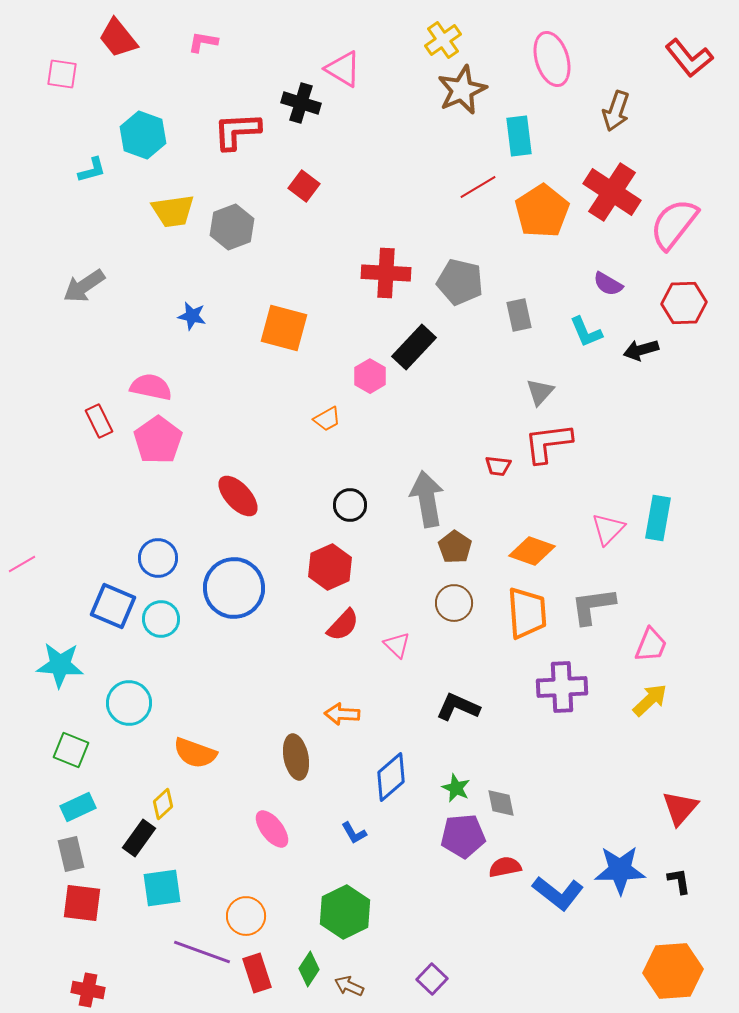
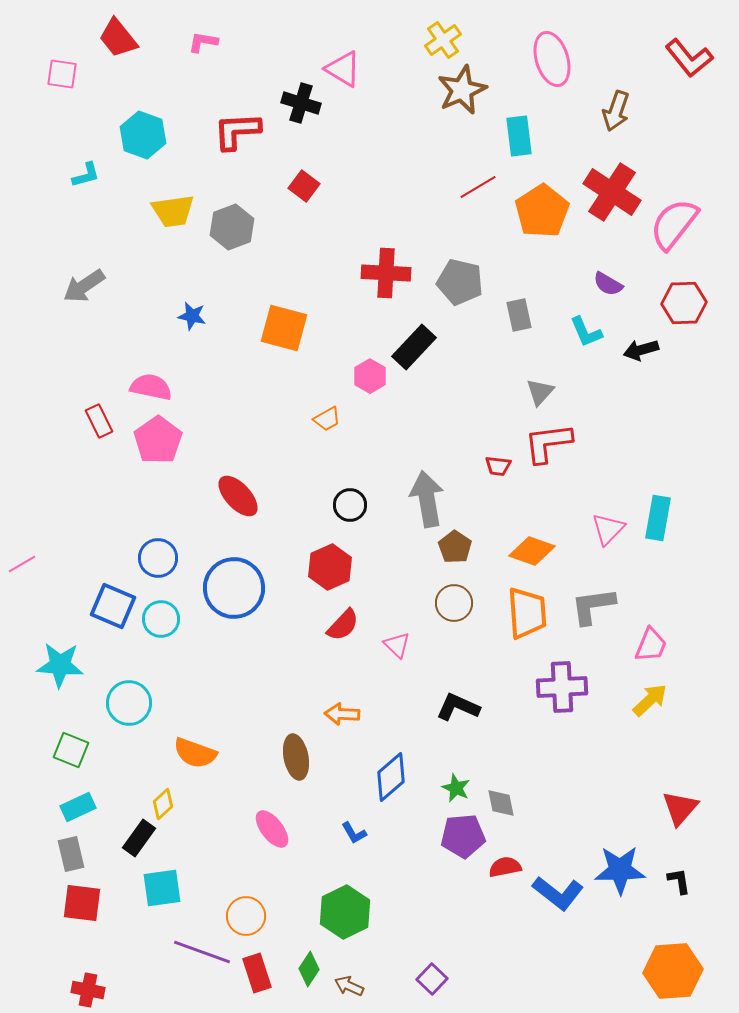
cyan L-shape at (92, 170): moved 6 px left, 5 px down
